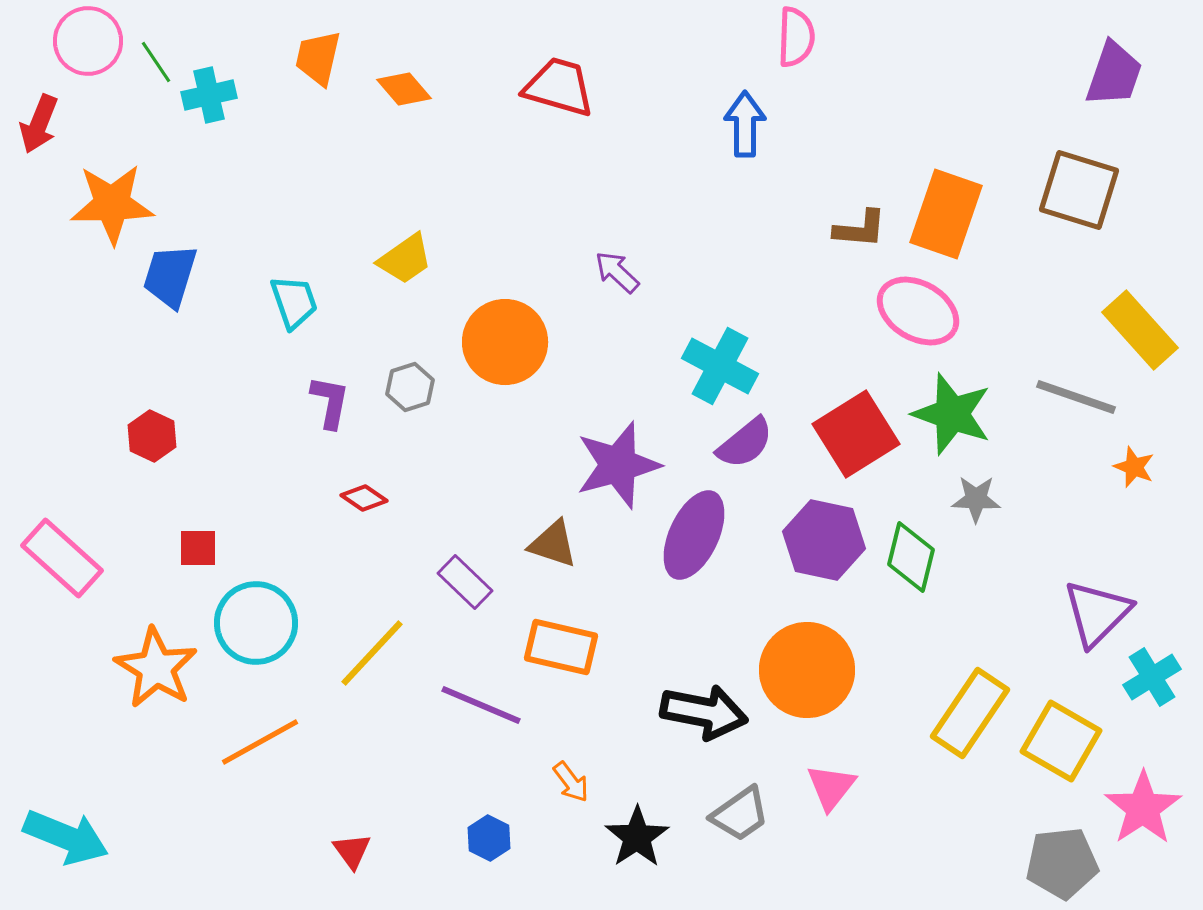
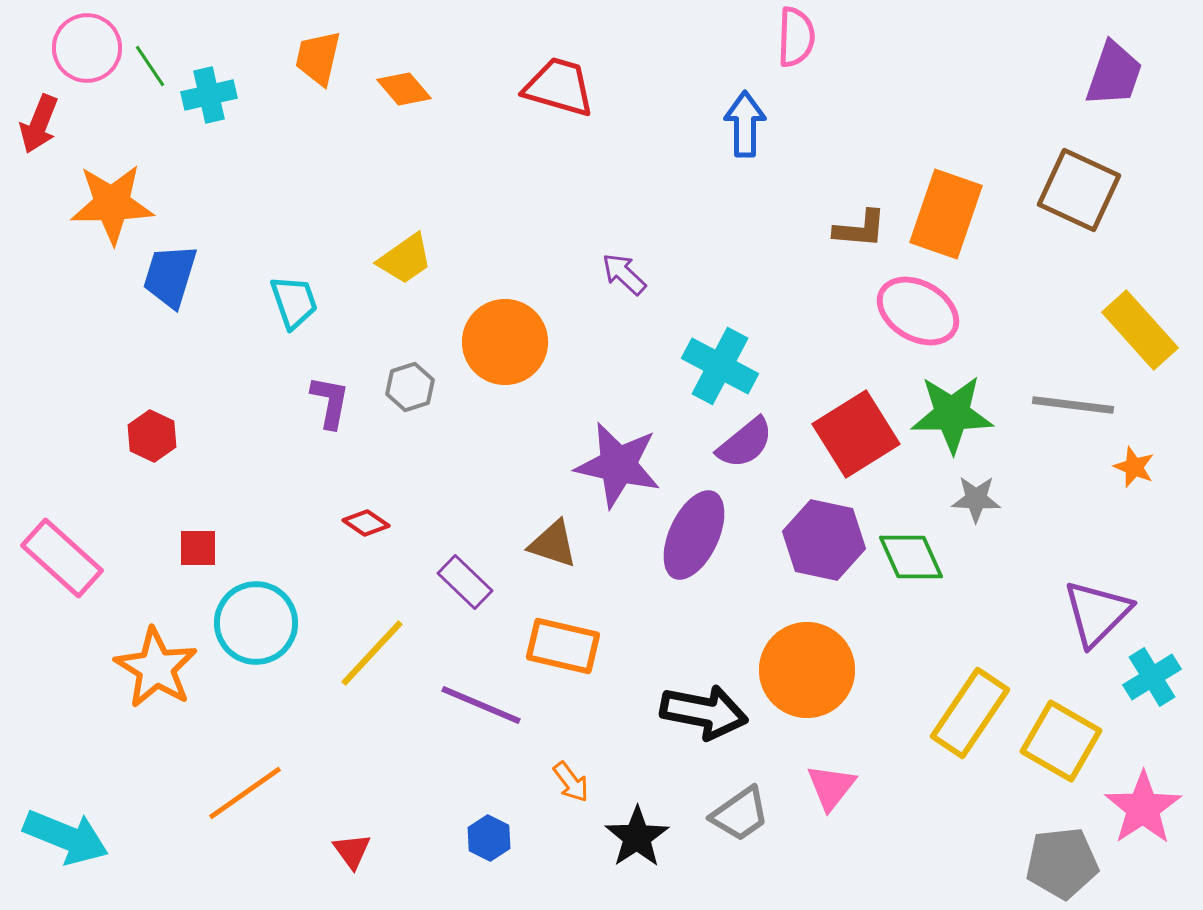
pink circle at (88, 41): moved 1 px left, 7 px down
green line at (156, 62): moved 6 px left, 4 px down
brown square at (1079, 190): rotated 8 degrees clockwise
purple arrow at (617, 272): moved 7 px right, 2 px down
gray line at (1076, 397): moved 3 px left, 8 px down; rotated 12 degrees counterclockwise
green star at (952, 414): rotated 20 degrees counterclockwise
purple star at (618, 465): rotated 28 degrees clockwise
red diamond at (364, 498): moved 2 px right, 25 px down
green diamond at (911, 557): rotated 38 degrees counterclockwise
orange rectangle at (561, 647): moved 2 px right, 1 px up
orange line at (260, 742): moved 15 px left, 51 px down; rotated 6 degrees counterclockwise
